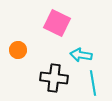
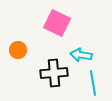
black cross: moved 5 px up; rotated 12 degrees counterclockwise
